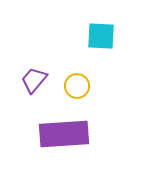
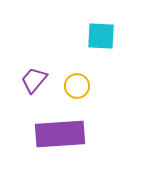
purple rectangle: moved 4 px left
